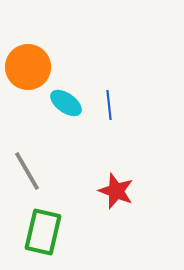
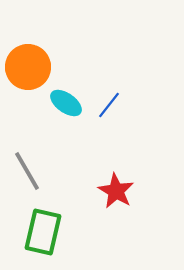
blue line: rotated 44 degrees clockwise
red star: rotated 9 degrees clockwise
